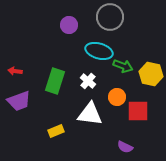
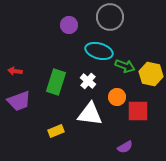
green arrow: moved 2 px right
green rectangle: moved 1 px right, 1 px down
purple semicircle: rotated 56 degrees counterclockwise
